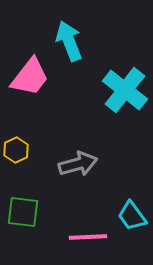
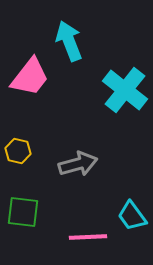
yellow hexagon: moved 2 px right, 1 px down; rotated 20 degrees counterclockwise
